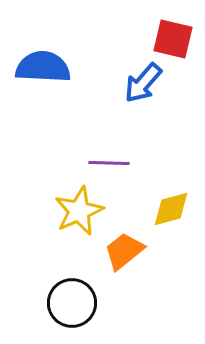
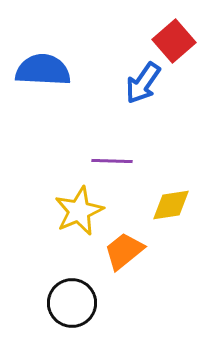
red square: moved 1 px right, 2 px down; rotated 36 degrees clockwise
blue semicircle: moved 3 px down
blue arrow: rotated 6 degrees counterclockwise
purple line: moved 3 px right, 2 px up
yellow diamond: moved 4 px up; rotated 6 degrees clockwise
